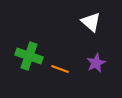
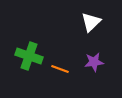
white triangle: rotated 35 degrees clockwise
purple star: moved 2 px left, 1 px up; rotated 18 degrees clockwise
